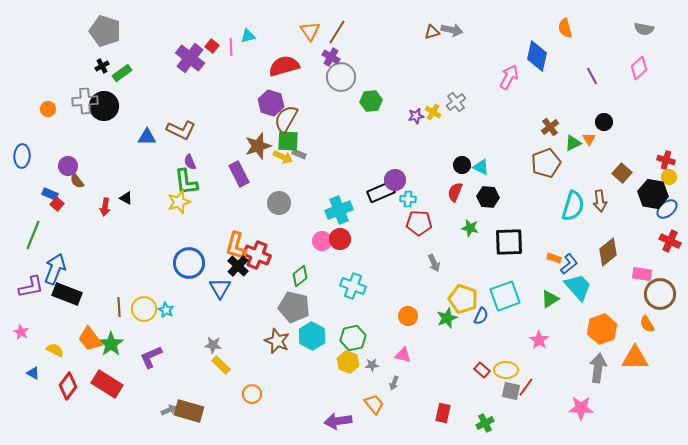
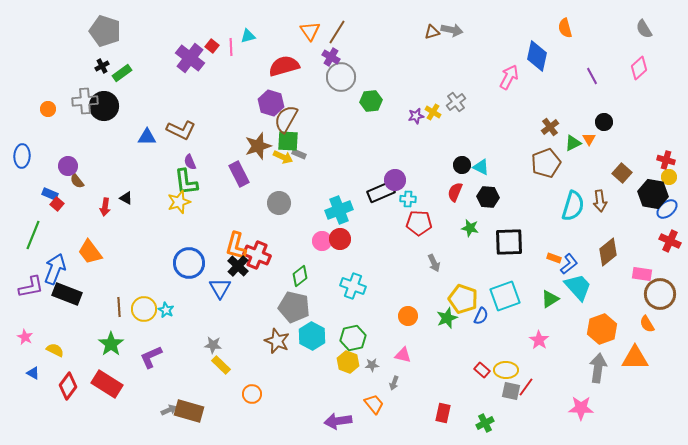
gray semicircle at (644, 29): rotated 48 degrees clockwise
pink star at (21, 332): moved 4 px right, 5 px down
orange trapezoid at (90, 339): moved 87 px up
